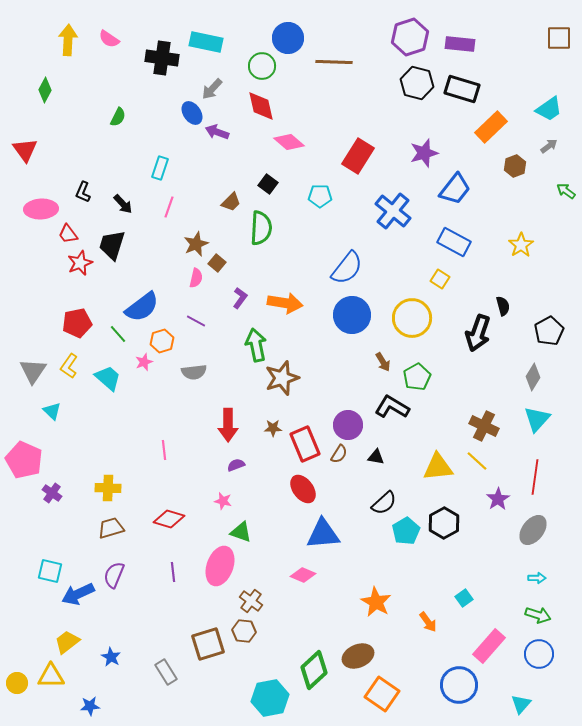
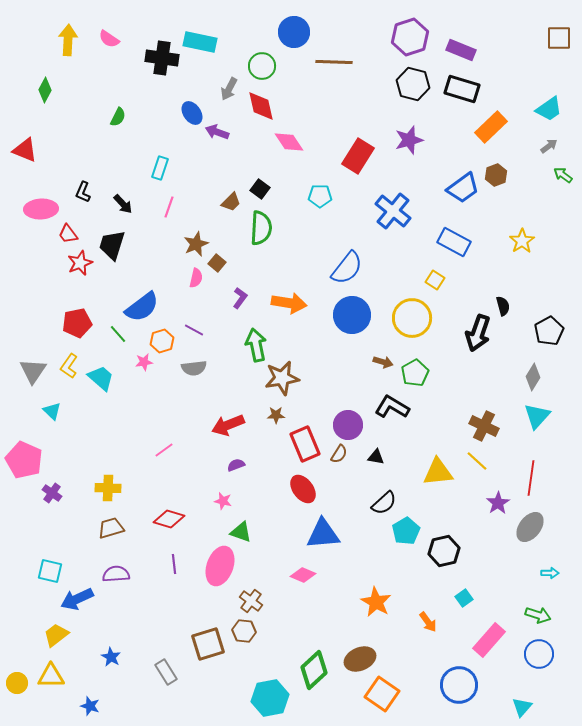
blue circle at (288, 38): moved 6 px right, 6 px up
cyan rectangle at (206, 42): moved 6 px left
purple rectangle at (460, 44): moved 1 px right, 6 px down; rotated 16 degrees clockwise
black hexagon at (417, 83): moved 4 px left, 1 px down
gray arrow at (212, 89): moved 17 px right; rotated 15 degrees counterclockwise
pink diamond at (289, 142): rotated 16 degrees clockwise
red triangle at (25, 150): rotated 32 degrees counterclockwise
purple star at (424, 153): moved 15 px left, 13 px up
brown hexagon at (515, 166): moved 19 px left, 9 px down
black square at (268, 184): moved 8 px left, 5 px down
blue trapezoid at (455, 189): moved 8 px right, 1 px up; rotated 16 degrees clockwise
green arrow at (566, 191): moved 3 px left, 16 px up
yellow star at (521, 245): moved 1 px right, 4 px up
yellow square at (440, 279): moved 5 px left, 1 px down
orange arrow at (285, 303): moved 4 px right
purple line at (196, 321): moved 2 px left, 9 px down
pink star at (144, 362): rotated 12 degrees clockwise
brown arrow at (383, 362): rotated 42 degrees counterclockwise
gray semicircle at (194, 372): moved 4 px up
green pentagon at (417, 377): moved 2 px left, 4 px up
cyan trapezoid at (108, 378): moved 7 px left
brown star at (282, 378): rotated 8 degrees clockwise
cyan triangle at (537, 419): moved 3 px up
red arrow at (228, 425): rotated 68 degrees clockwise
brown star at (273, 428): moved 3 px right, 13 px up
pink line at (164, 450): rotated 60 degrees clockwise
yellow triangle at (438, 467): moved 5 px down
red line at (535, 477): moved 4 px left, 1 px down
purple star at (498, 499): moved 4 px down
black hexagon at (444, 523): moved 28 px down; rotated 16 degrees clockwise
gray ellipse at (533, 530): moved 3 px left, 3 px up
purple line at (173, 572): moved 1 px right, 8 px up
purple semicircle at (114, 575): moved 2 px right, 1 px up; rotated 64 degrees clockwise
cyan arrow at (537, 578): moved 13 px right, 5 px up
blue arrow at (78, 594): moved 1 px left, 5 px down
yellow trapezoid at (67, 642): moved 11 px left, 7 px up
pink rectangle at (489, 646): moved 6 px up
brown ellipse at (358, 656): moved 2 px right, 3 px down
cyan triangle at (521, 704): moved 1 px right, 3 px down
blue star at (90, 706): rotated 24 degrees clockwise
